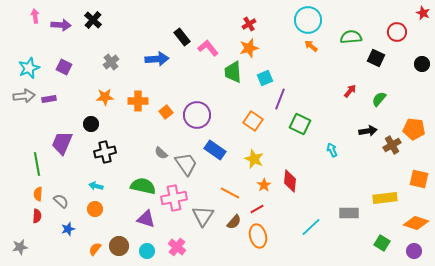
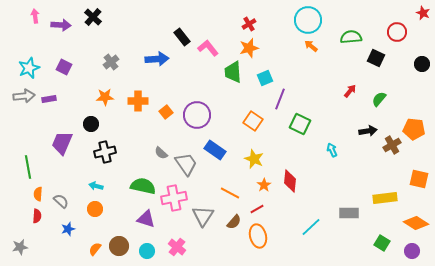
black cross at (93, 20): moved 3 px up
green line at (37, 164): moved 9 px left, 3 px down
orange diamond at (416, 223): rotated 15 degrees clockwise
purple circle at (414, 251): moved 2 px left
